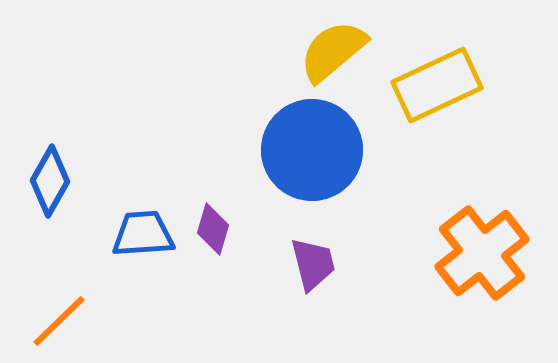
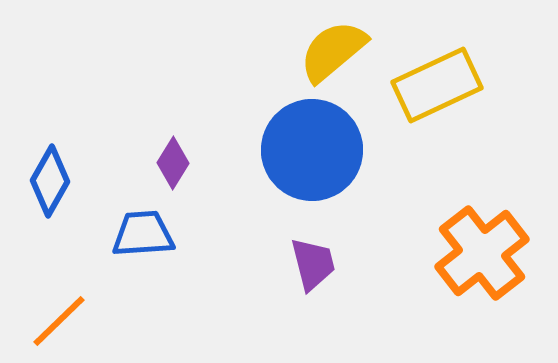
purple diamond: moved 40 px left, 66 px up; rotated 15 degrees clockwise
